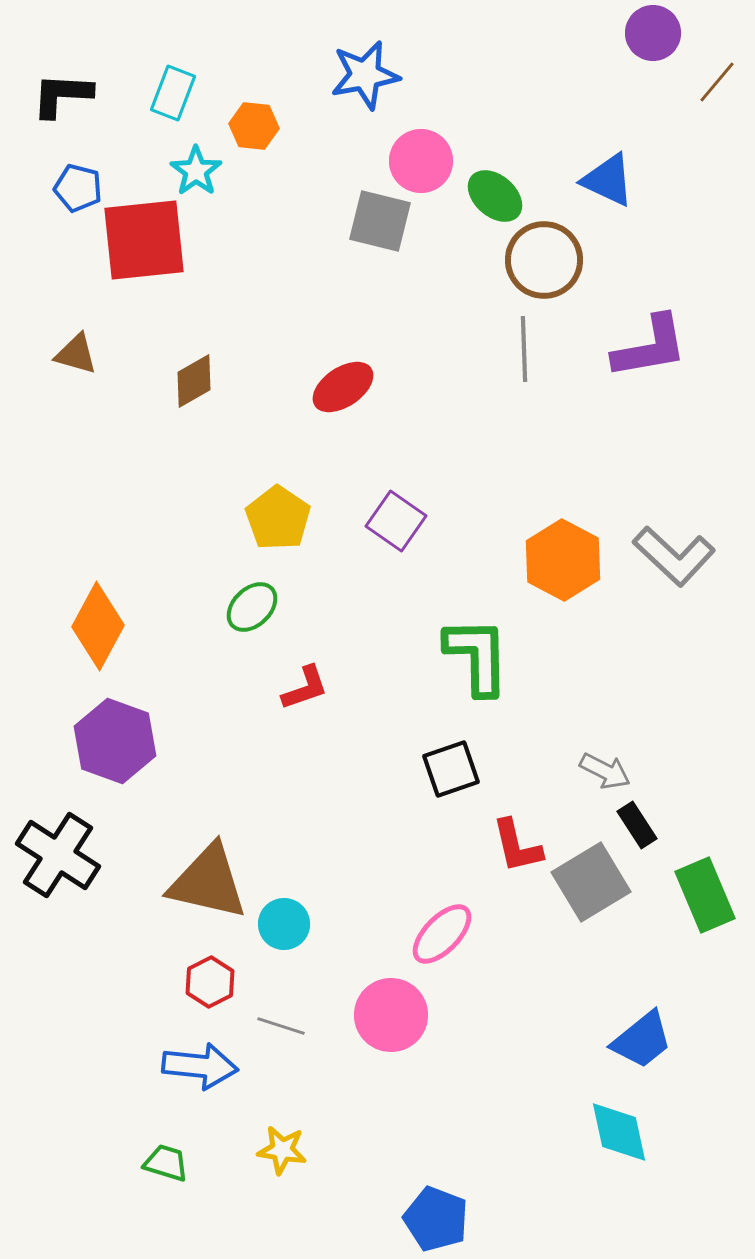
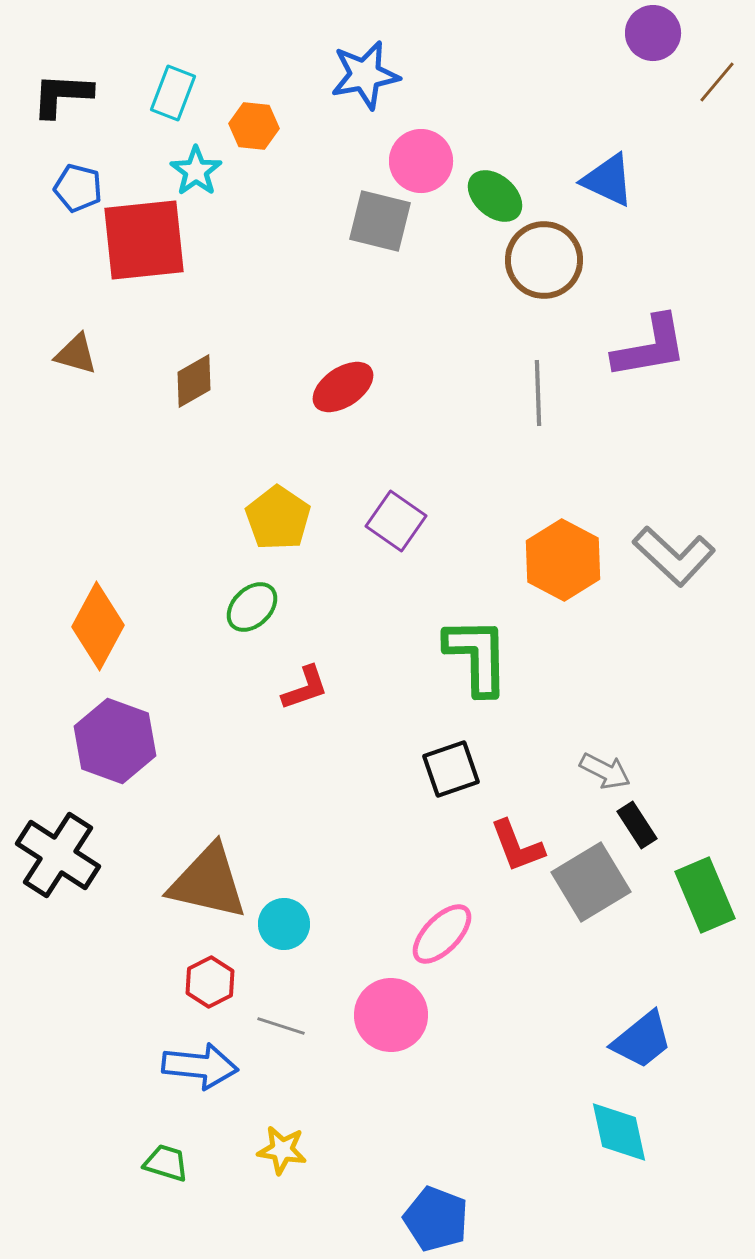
gray line at (524, 349): moved 14 px right, 44 px down
red L-shape at (517, 846): rotated 8 degrees counterclockwise
